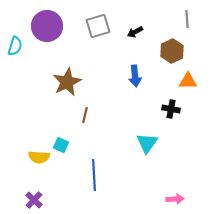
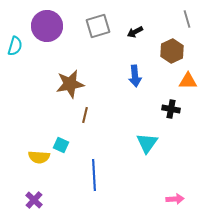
gray line: rotated 12 degrees counterclockwise
brown star: moved 3 px right, 2 px down; rotated 16 degrees clockwise
